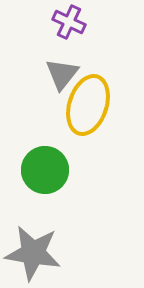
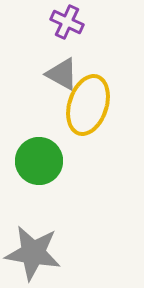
purple cross: moved 2 px left
gray triangle: rotated 39 degrees counterclockwise
green circle: moved 6 px left, 9 px up
